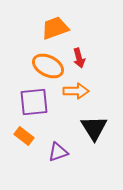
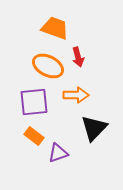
orange trapezoid: rotated 40 degrees clockwise
red arrow: moved 1 px left, 1 px up
orange arrow: moved 4 px down
black triangle: rotated 16 degrees clockwise
orange rectangle: moved 10 px right
purple triangle: moved 1 px down
